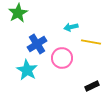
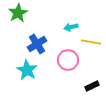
pink circle: moved 6 px right, 2 px down
